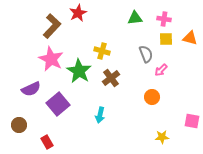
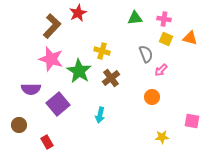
yellow square: rotated 24 degrees clockwise
pink star: rotated 10 degrees counterclockwise
purple semicircle: rotated 24 degrees clockwise
